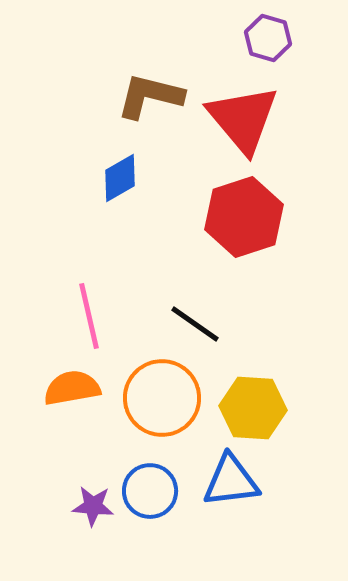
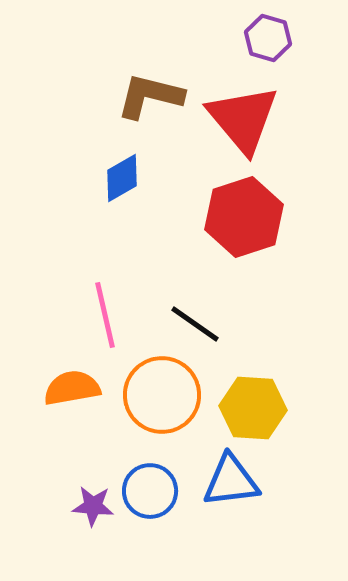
blue diamond: moved 2 px right
pink line: moved 16 px right, 1 px up
orange circle: moved 3 px up
